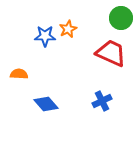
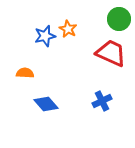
green circle: moved 2 px left, 1 px down
orange star: rotated 18 degrees counterclockwise
blue star: rotated 15 degrees counterclockwise
orange semicircle: moved 6 px right, 1 px up
